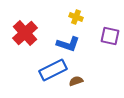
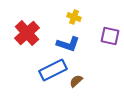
yellow cross: moved 2 px left
red cross: moved 2 px right
brown semicircle: rotated 24 degrees counterclockwise
